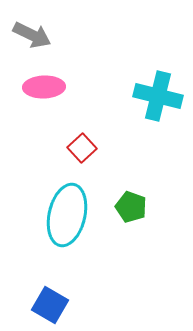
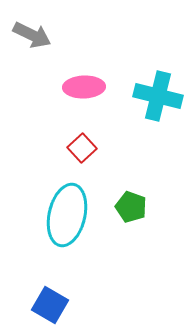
pink ellipse: moved 40 px right
